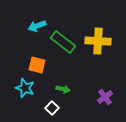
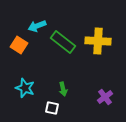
orange square: moved 18 px left, 20 px up; rotated 18 degrees clockwise
green arrow: rotated 64 degrees clockwise
white square: rotated 32 degrees counterclockwise
